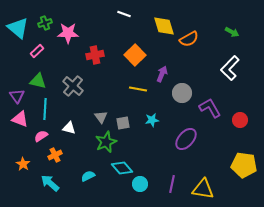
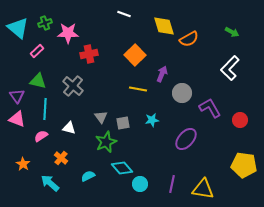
red cross: moved 6 px left, 1 px up
pink triangle: moved 3 px left
orange cross: moved 6 px right, 3 px down; rotated 24 degrees counterclockwise
